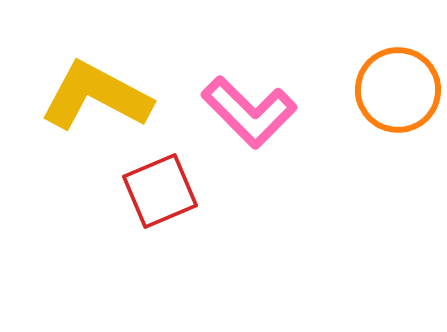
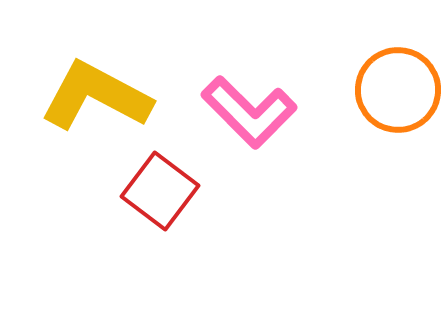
red square: rotated 30 degrees counterclockwise
